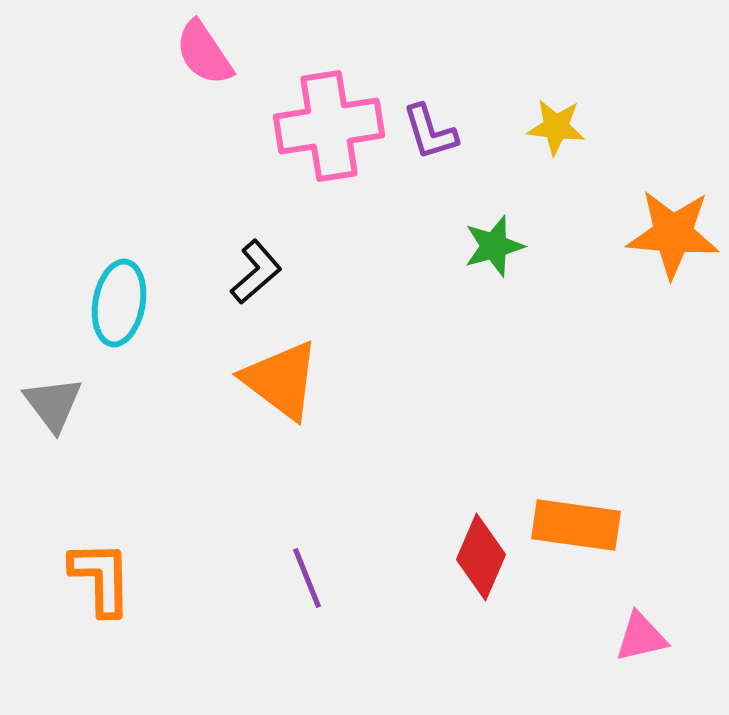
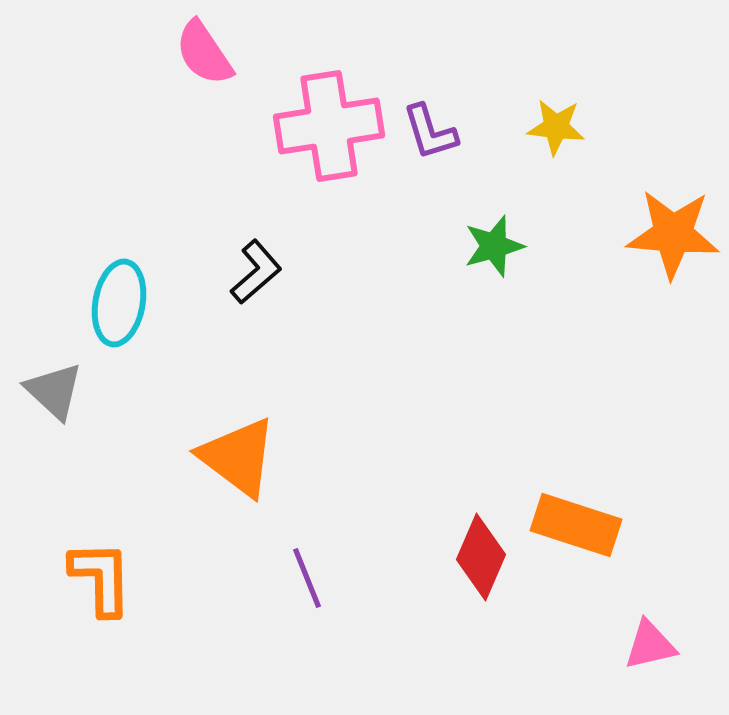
orange triangle: moved 43 px left, 77 px down
gray triangle: moved 1 px right, 13 px up; rotated 10 degrees counterclockwise
orange rectangle: rotated 10 degrees clockwise
pink triangle: moved 9 px right, 8 px down
